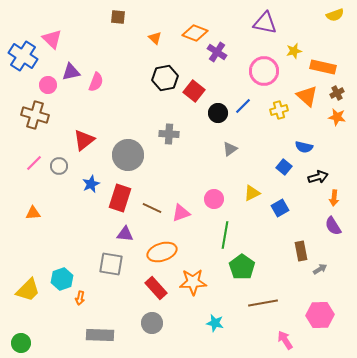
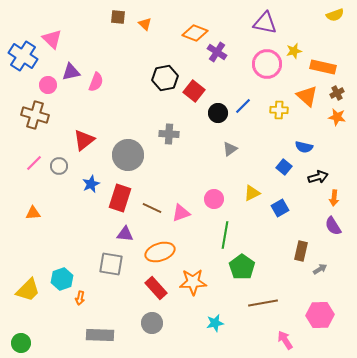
orange triangle at (155, 38): moved 10 px left, 14 px up
pink circle at (264, 71): moved 3 px right, 7 px up
yellow cross at (279, 110): rotated 18 degrees clockwise
brown rectangle at (301, 251): rotated 24 degrees clockwise
orange ellipse at (162, 252): moved 2 px left
cyan star at (215, 323): rotated 24 degrees counterclockwise
